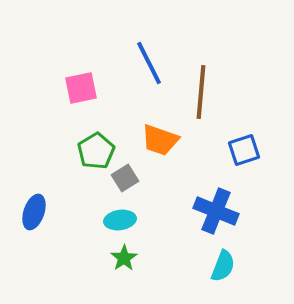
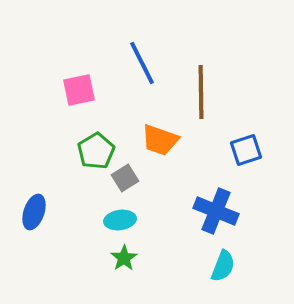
blue line: moved 7 px left
pink square: moved 2 px left, 2 px down
brown line: rotated 6 degrees counterclockwise
blue square: moved 2 px right
